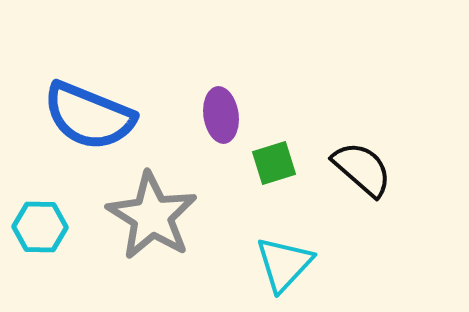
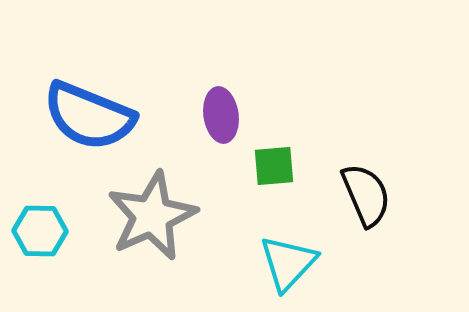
green square: moved 3 px down; rotated 12 degrees clockwise
black semicircle: moved 4 px right, 26 px down; rotated 26 degrees clockwise
gray star: rotated 16 degrees clockwise
cyan hexagon: moved 4 px down
cyan triangle: moved 4 px right, 1 px up
